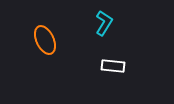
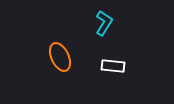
orange ellipse: moved 15 px right, 17 px down
